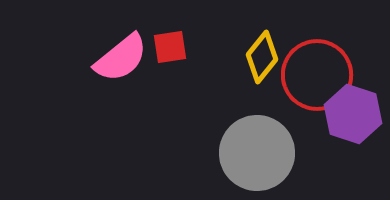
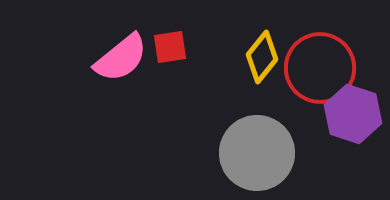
red circle: moved 3 px right, 7 px up
